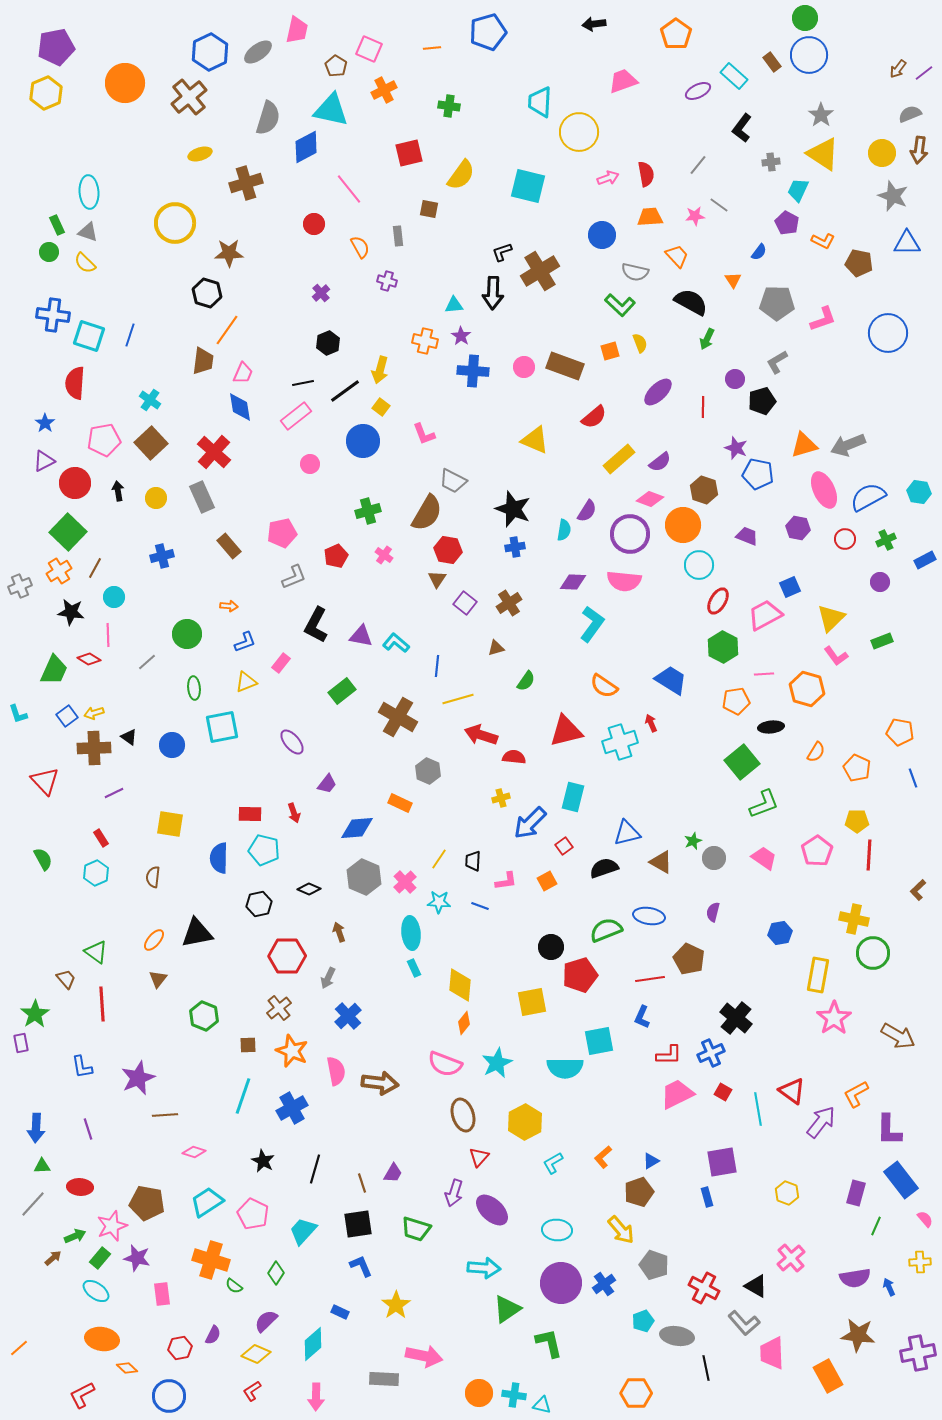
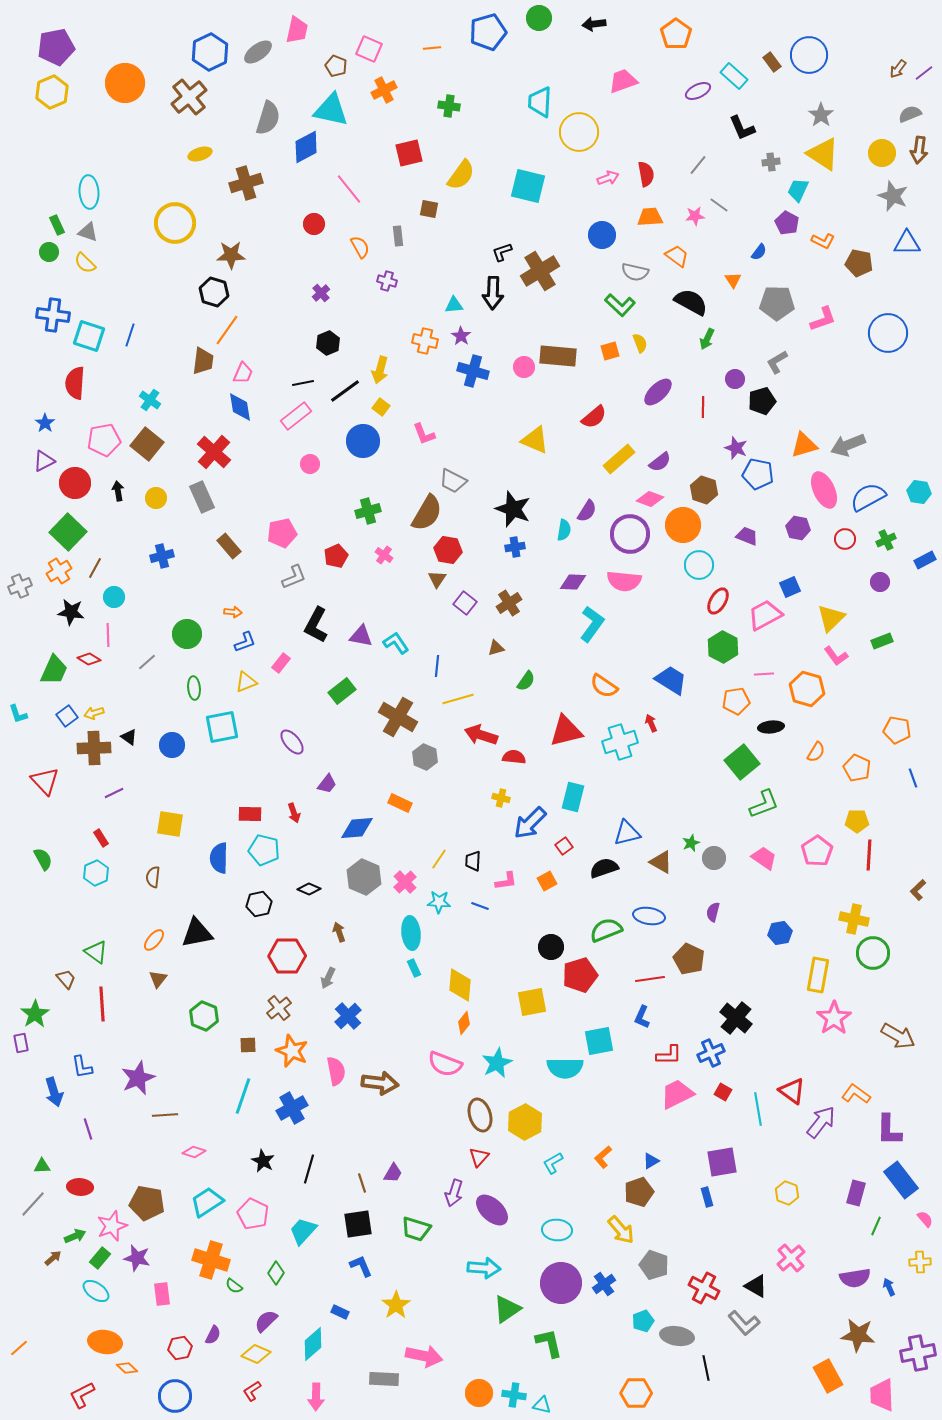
green circle at (805, 18): moved 266 px left
brown pentagon at (336, 66): rotated 10 degrees counterclockwise
yellow hexagon at (46, 93): moved 6 px right, 1 px up
black L-shape at (742, 128): rotated 60 degrees counterclockwise
brown star at (229, 253): moved 2 px right, 2 px down
orange trapezoid at (677, 256): rotated 10 degrees counterclockwise
black hexagon at (207, 293): moved 7 px right, 1 px up
brown rectangle at (565, 366): moved 7 px left, 10 px up; rotated 15 degrees counterclockwise
blue cross at (473, 371): rotated 12 degrees clockwise
brown square at (151, 443): moved 4 px left, 1 px down; rotated 8 degrees counterclockwise
orange arrow at (229, 606): moved 4 px right, 6 px down
cyan L-shape at (396, 643): rotated 16 degrees clockwise
orange pentagon at (900, 732): moved 3 px left, 2 px up
gray hexagon at (428, 771): moved 3 px left, 14 px up
yellow cross at (501, 798): rotated 30 degrees clockwise
green star at (693, 841): moved 2 px left, 2 px down
orange L-shape at (856, 1094): rotated 64 degrees clockwise
brown ellipse at (463, 1115): moved 17 px right
blue arrow at (36, 1128): moved 18 px right, 36 px up; rotated 20 degrees counterclockwise
black line at (315, 1169): moved 6 px left
orange ellipse at (102, 1339): moved 3 px right, 3 px down
pink trapezoid at (772, 1353): moved 110 px right, 42 px down
blue circle at (169, 1396): moved 6 px right
